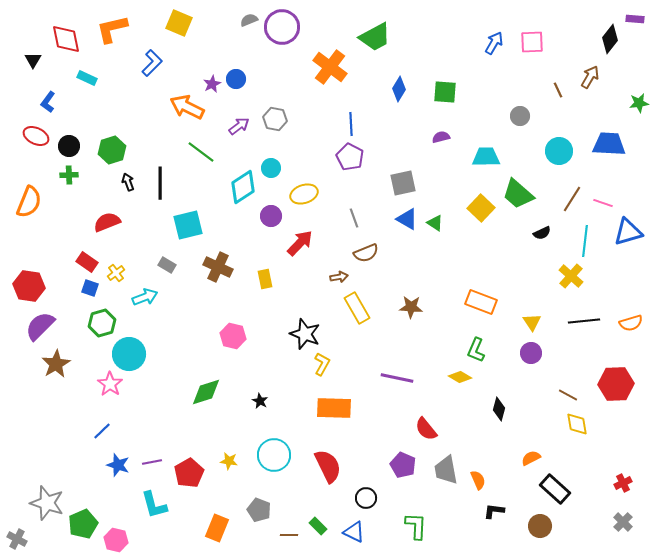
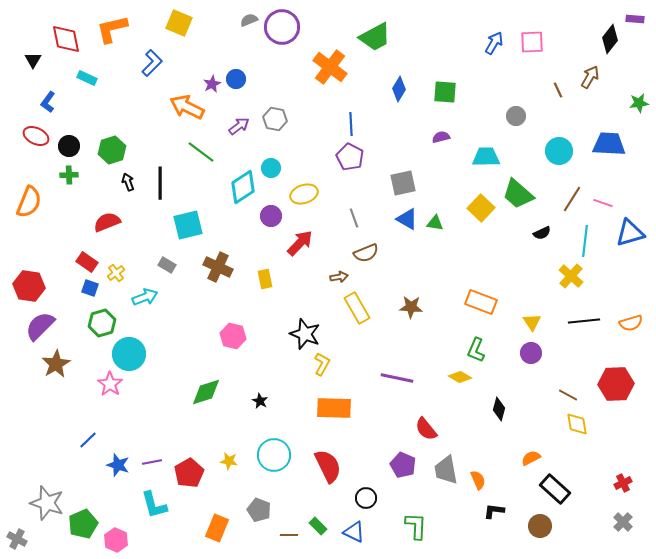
gray circle at (520, 116): moved 4 px left
green triangle at (435, 223): rotated 24 degrees counterclockwise
blue triangle at (628, 232): moved 2 px right, 1 px down
blue line at (102, 431): moved 14 px left, 9 px down
pink hexagon at (116, 540): rotated 10 degrees clockwise
